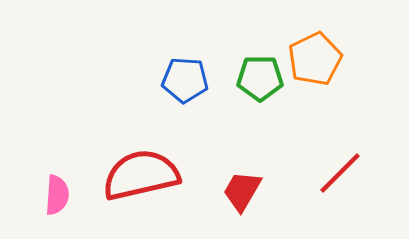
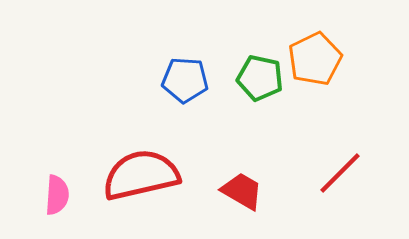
green pentagon: rotated 12 degrees clockwise
red trapezoid: rotated 90 degrees clockwise
